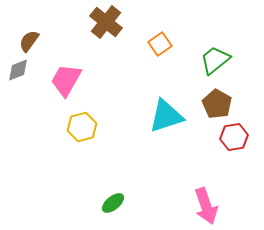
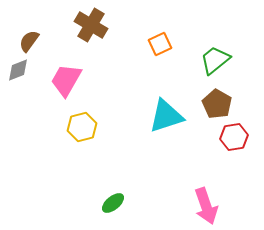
brown cross: moved 15 px left, 3 px down; rotated 8 degrees counterclockwise
orange square: rotated 10 degrees clockwise
